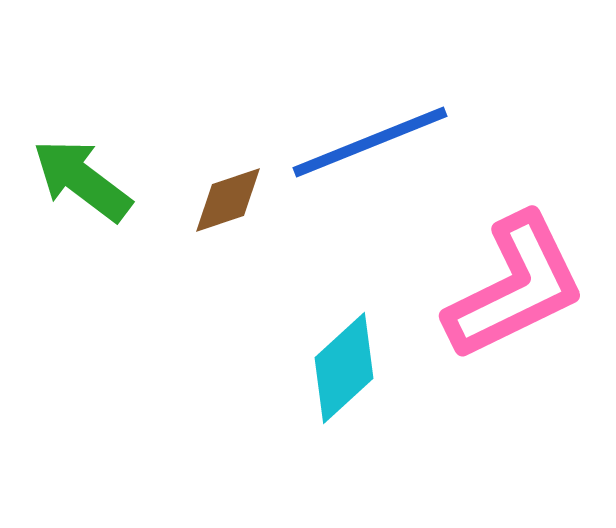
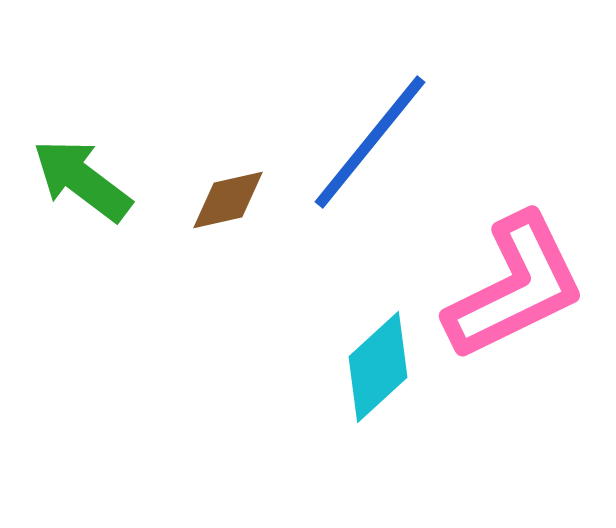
blue line: rotated 29 degrees counterclockwise
brown diamond: rotated 6 degrees clockwise
cyan diamond: moved 34 px right, 1 px up
